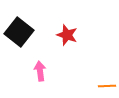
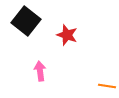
black square: moved 7 px right, 11 px up
orange line: rotated 12 degrees clockwise
